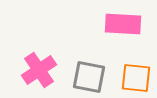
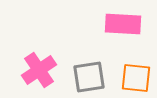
gray square: rotated 20 degrees counterclockwise
